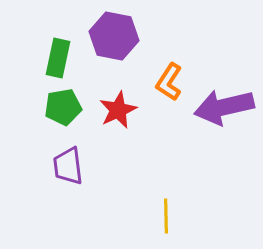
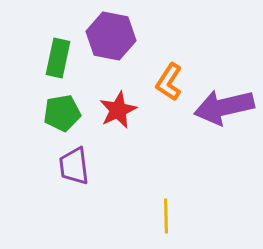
purple hexagon: moved 3 px left
green pentagon: moved 1 px left, 6 px down
purple trapezoid: moved 6 px right
